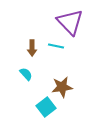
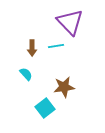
cyan line: rotated 21 degrees counterclockwise
brown star: moved 2 px right
cyan square: moved 1 px left, 1 px down
